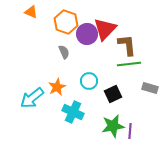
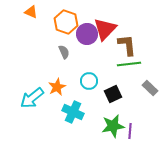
gray rectangle: rotated 28 degrees clockwise
